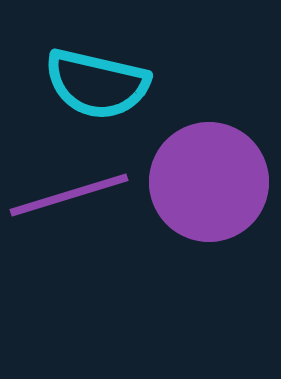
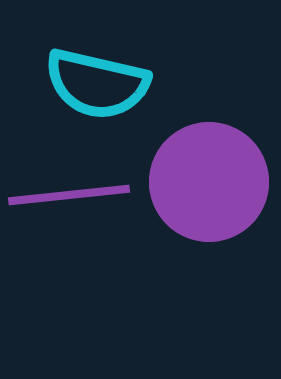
purple line: rotated 11 degrees clockwise
